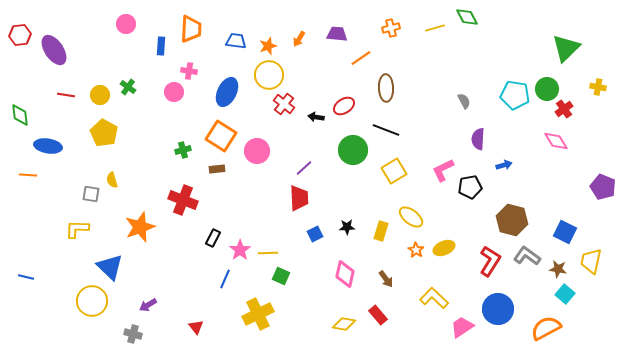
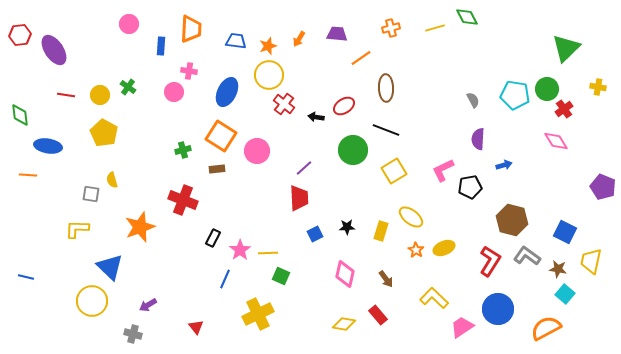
pink circle at (126, 24): moved 3 px right
gray semicircle at (464, 101): moved 9 px right, 1 px up
